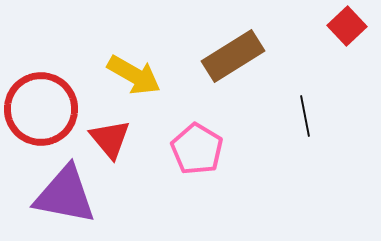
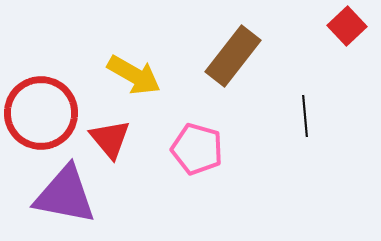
brown rectangle: rotated 20 degrees counterclockwise
red circle: moved 4 px down
black line: rotated 6 degrees clockwise
pink pentagon: rotated 15 degrees counterclockwise
